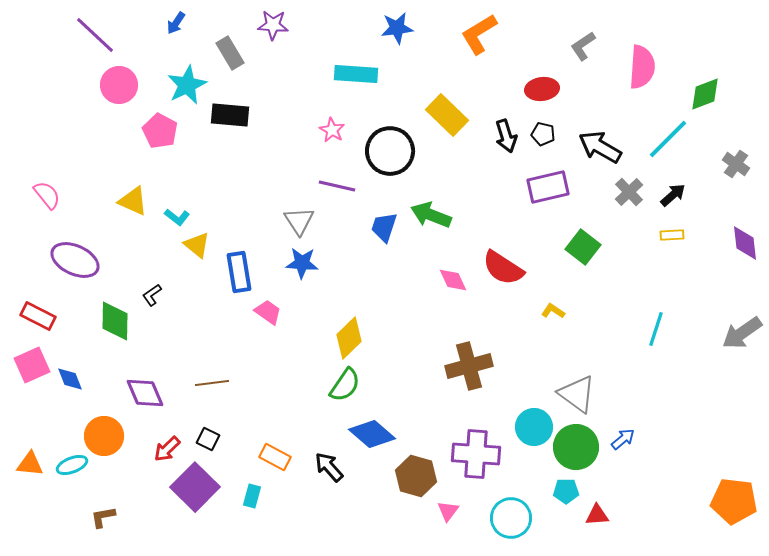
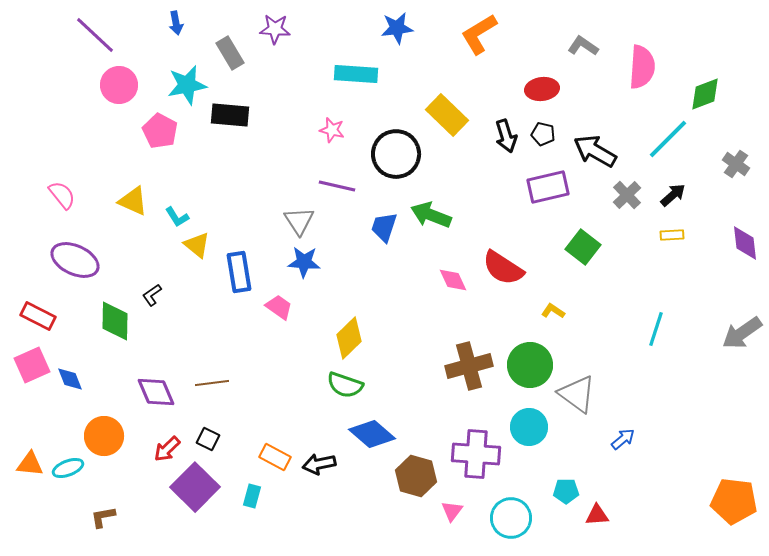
blue arrow at (176, 23): rotated 45 degrees counterclockwise
purple star at (273, 25): moved 2 px right, 4 px down
gray L-shape at (583, 46): rotated 68 degrees clockwise
cyan star at (187, 85): rotated 15 degrees clockwise
pink star at (332, 130): rotated 15 degrees counterclockwise
black arrow at (600, 147): moved 5 px left, 4 px down
black circle at (390, 151): moved 6 px right, 3 px down
gray cross at (629, 192): moved 2 px left, 3 px down
pink semicircle at (47, 195): moved 15 px right
cyan L-shape at (177, 217): rotated 20 degrees clockwise
blue star at (302, 263): moved 2 px right, 1 px up
pink trapezoid at (268, 312): moved 11 px right, 5 px up
green semicircle at (345, 385): rotated 75 degrees clockwise
purple diamond at (145, 393): moved 11 px right, 1 px up
cyan circle at (534, 427): moved 5 px left
green circle at (576, 447): moved 46 px left, 82 px up
cyan ellipse at (72, 465): moved 4 px left, 3 px down
black arrow at (329, 467): moved 10 px left, 3 px up; rotated 60 degrees counterclockwise
pink triangle at (448, 511): moved 4 px right
